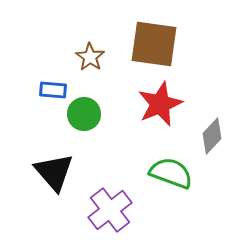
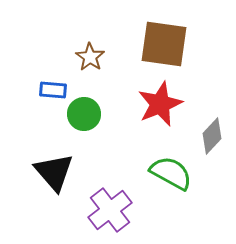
brown square: moved 10 px right
green semicircle: rotated 9 degrees clockwise
